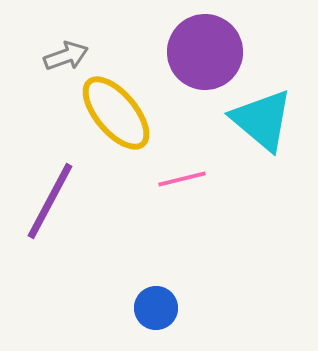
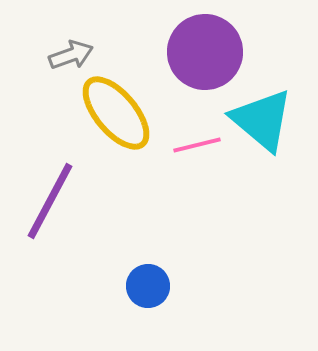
gray arrow: moved 5 px right, 1 px up
pink line: moved 15 px right, 34 px up
blue circle: moved 8 px left, 22 px up
